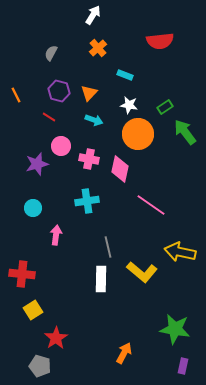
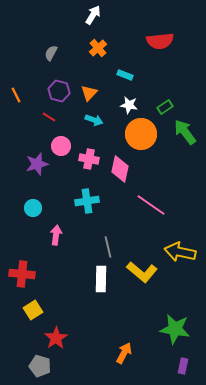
orange circle: moved 3 px right
